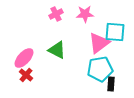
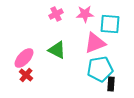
cyan square: moved 5 px left, 8 px up
pink triangle: moved 4 px left; rotated 15 degrees clockwise
